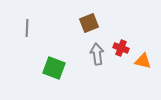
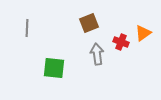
red cross: moved 6 px up
orange triangle: moved 28 px up; rotated 48 degrees counterclockwise
green square: rotated 15 degrees counterclockwise
